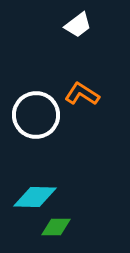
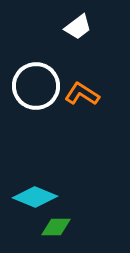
white trapezoid: moved 2 px down
white circle: moved 29 px up
cyan diamond: rotated 21 degrees clockwise
